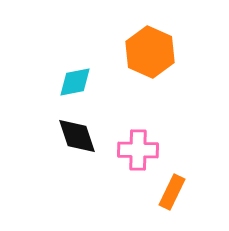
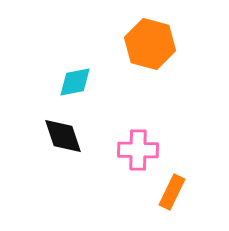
orange hexagon: moved 8 px up; rotated 9 degrees counterclockwise
black diamond: moved 14 px left
